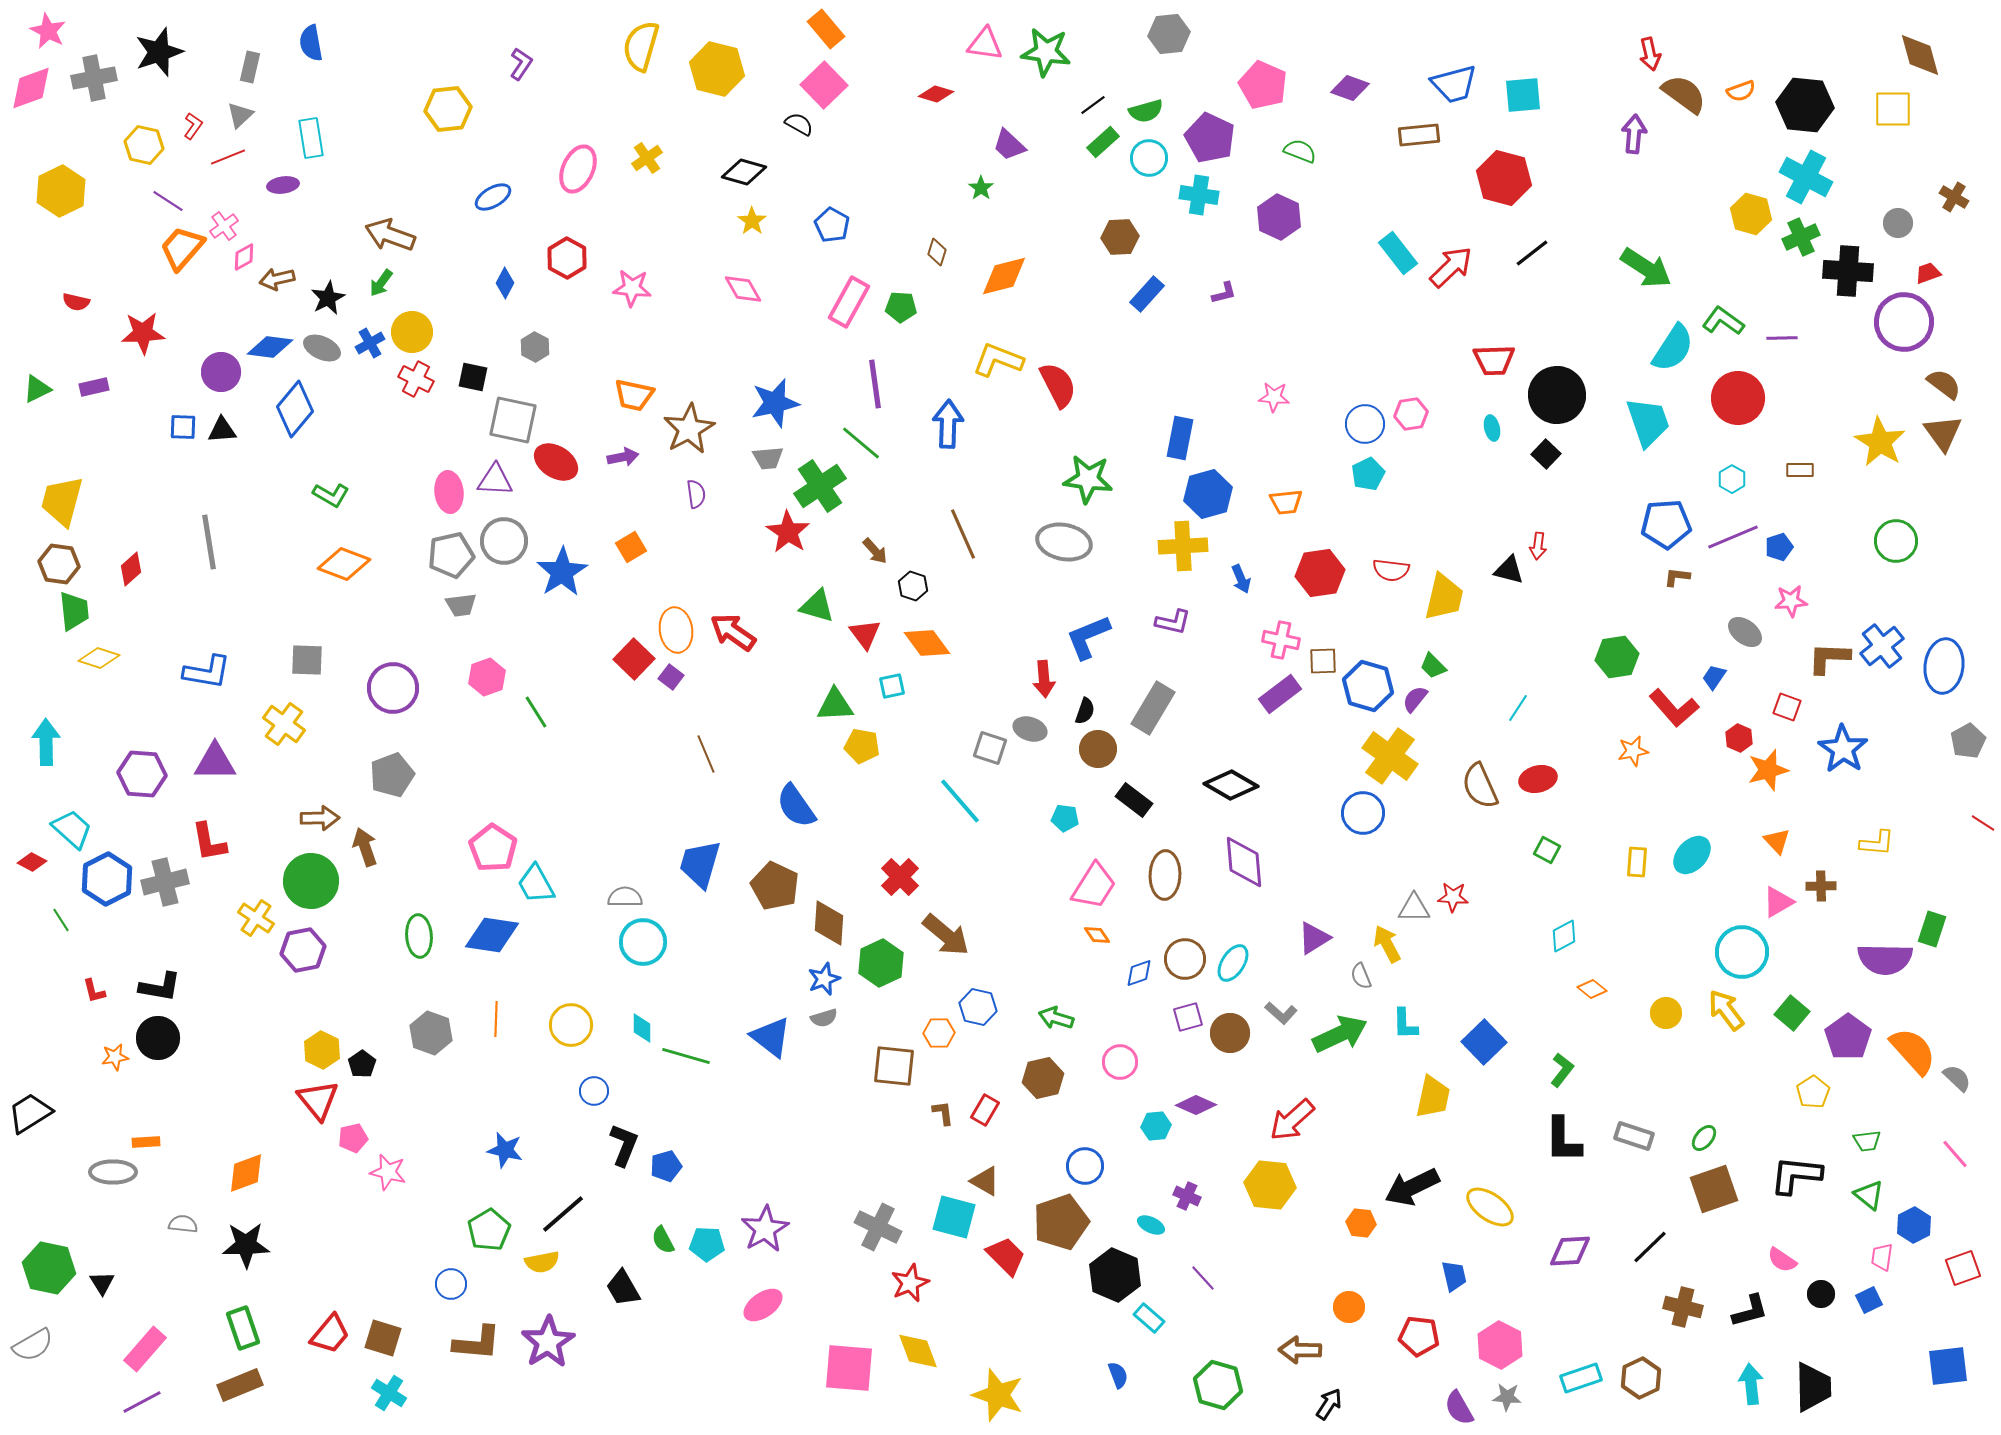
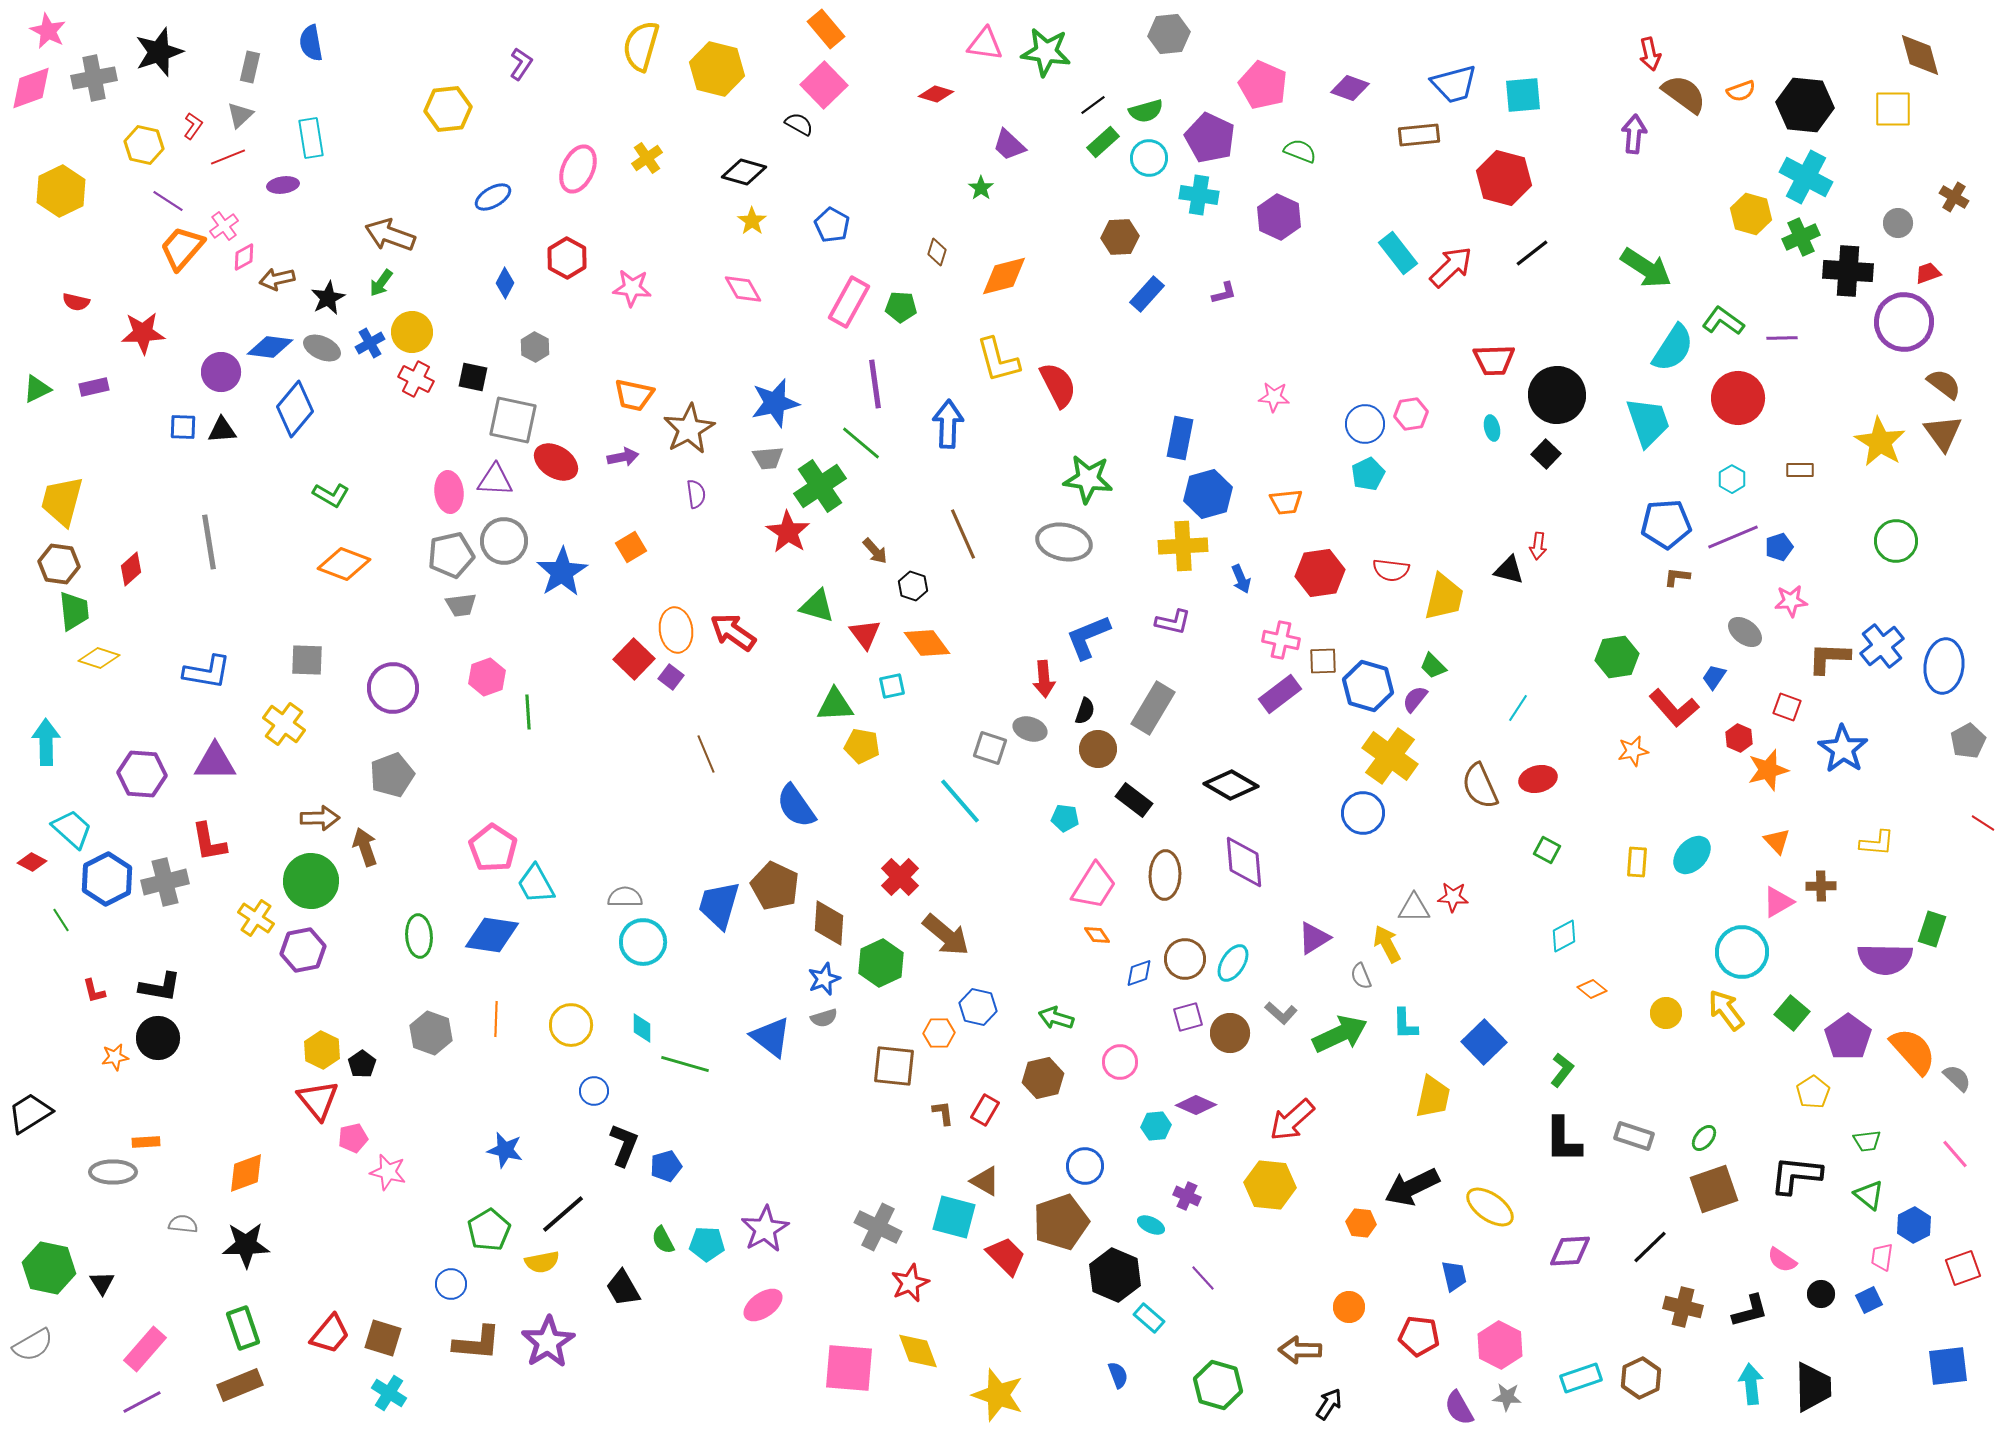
yellow L-shape at (998, 360): rotated 126 degrees counterclockwise
green line at (536, 712): moved 8 px left; rotated 28 degrees clockwise
blue trapezoid at (700, 864): moved 19 px right, 41 px down
green line at (686, 1056): moved 1 px left, 8 px down
